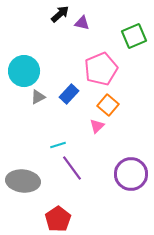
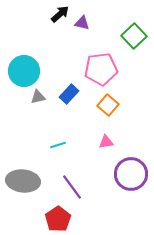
green square: rotated 20 degrees counterclockwise
pink pentagon: rotated 16 degrees clockwise
gray triangle: rotated 14 degrees clockwise
pink triangle: moved 9 px right, 16 px down; rotated 35 degrees clockwise
purple line: moved 19 px down
